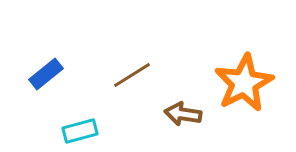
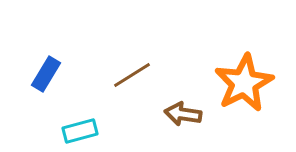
blue rectangle: rotated 20 degrees counterclockwise
